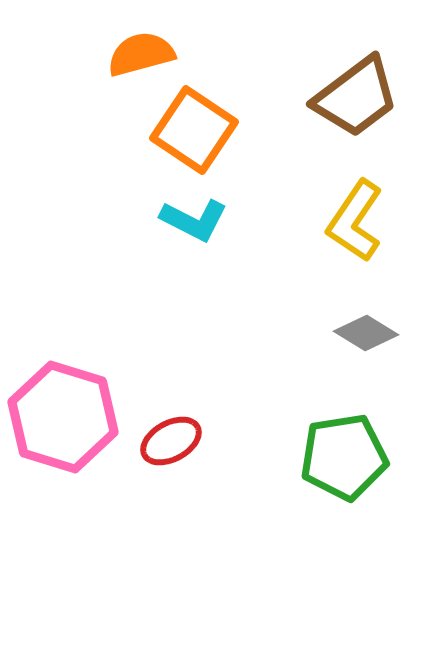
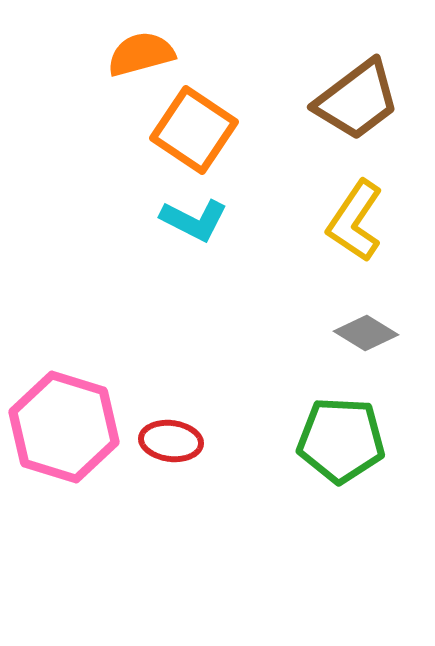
brown trapezoid: moved 1 px right, 3 px down
pink hexagon: moved 1 px right, 10 px down
red ellipse: rotated 36 degrees clockwise
green pentagon: moved 3 px left, 17 px up; rotated 12 degrees clockwise
